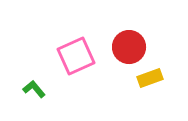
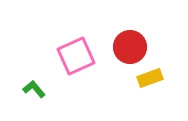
red circle: moved 1 px right
